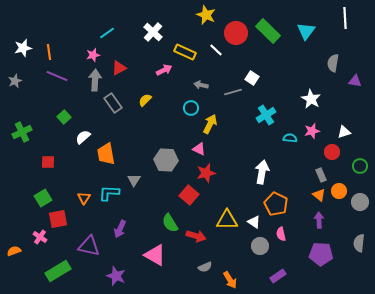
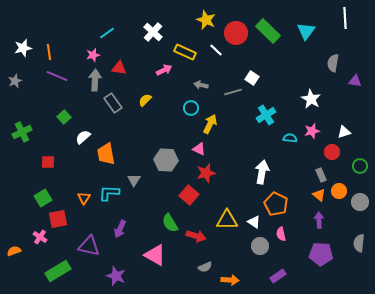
yellow star at (206, 15): moved 5 px down
red triangle at (119, 68): rotated 35 degrees clockwise
orange arrow at (230, 280): rotated 54 degrees counterclockwise
